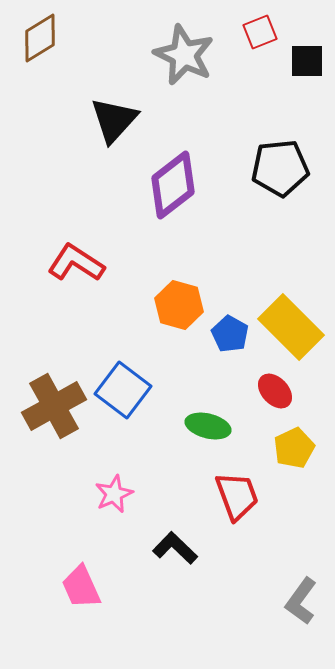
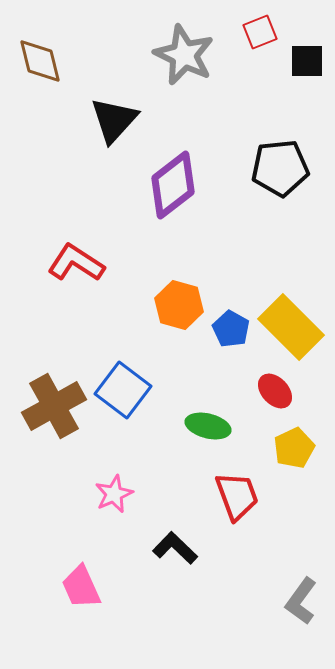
brown diamond: moved 23 px down; rotated 72 degrees counterclockwise
blue pentagon: moved 1 px right, 5 px up
